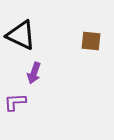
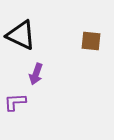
purple arrow: moved 2 px right, 1 px down
